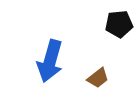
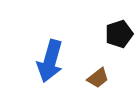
black pentagon: moved 10 px down; rotated 12 degrees counterclockwise
